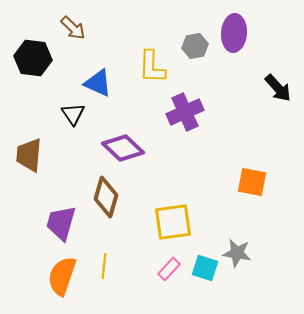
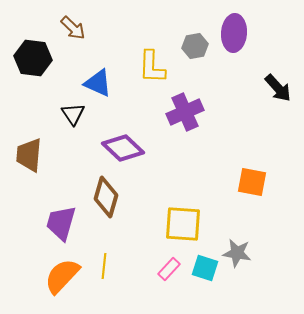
yellow square: moved 10 px right, 2 px down; rotated 12 degrees clockwise
orange semicircle: rotated 24 degrees clockwise
